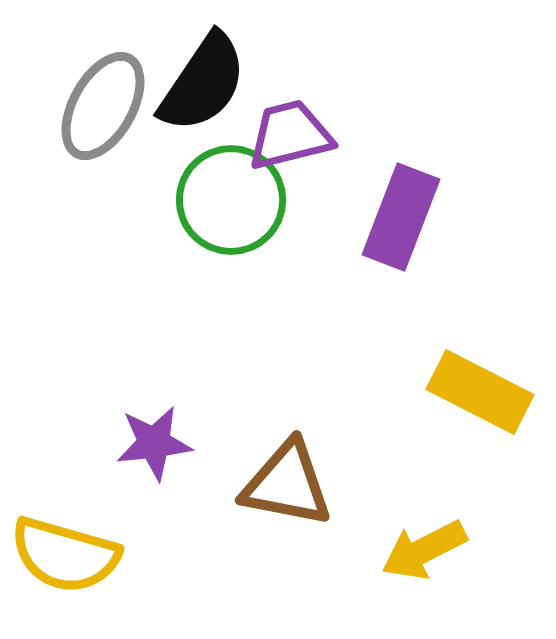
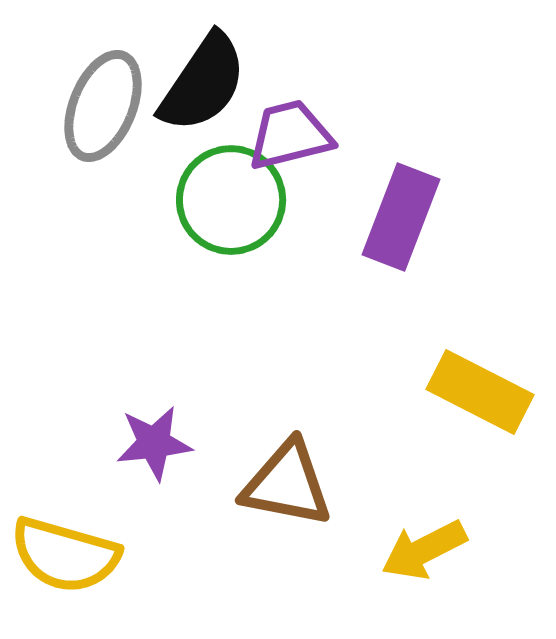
gray ellipse: rotated 7 degrees counterclockwise
